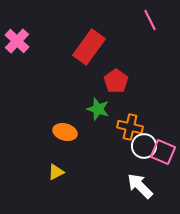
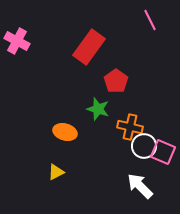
pink cross: rotated 15 degrees counterclockwise
